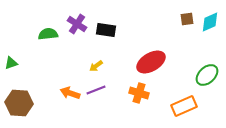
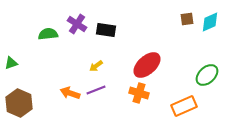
red ellipse: moved 4 px left, 3 px down; rotated 12 degrees counterclockwise
brown hexagon: rotated 20 degrees clockwise
